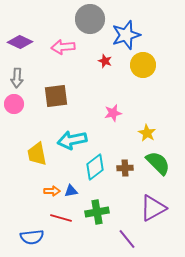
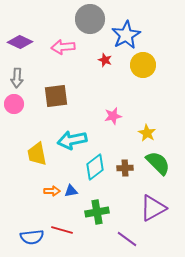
blue star: rotated 12 degrees counterclockwise
red star: moved 1 px up
pink star: moved 3 px down
red line: moved 1 px right, 12 px down
purple line: rotated 15 degrees counterclockwise
